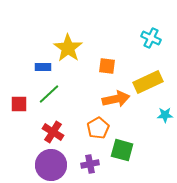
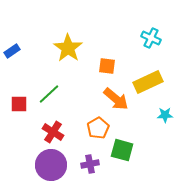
blue rectangle: moved 31 px left, 16 px up; rotated 35 degrees counterclockwise
orange arrow: rotated 52 degrees clockwise
